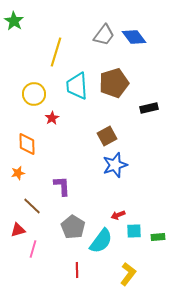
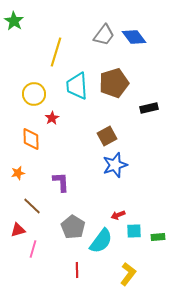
orange diamond: moved 4 px right, 5 px up
purple L-shape: moved 1 px left, 4 px up
